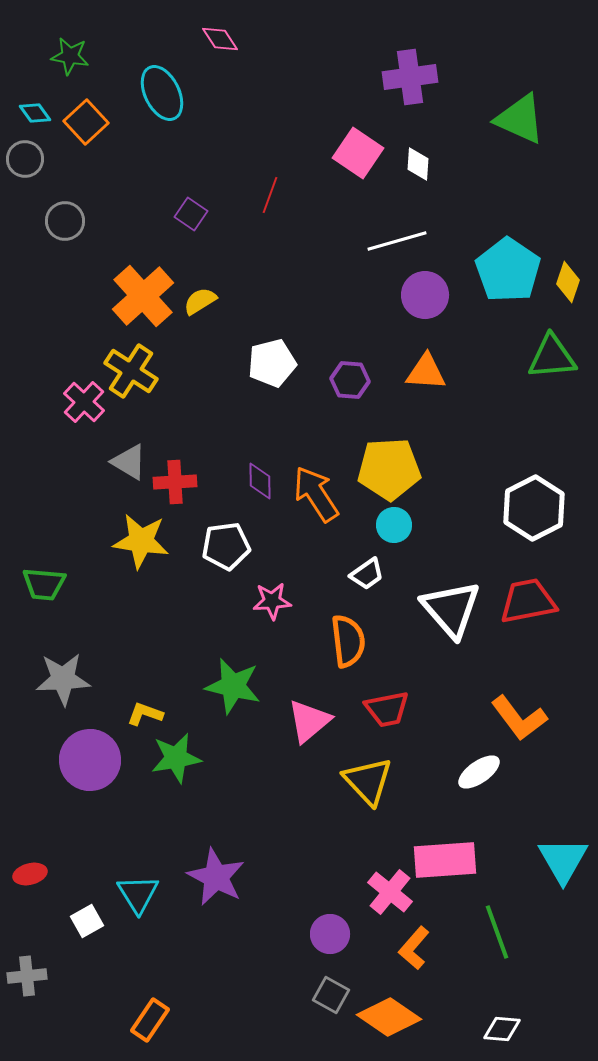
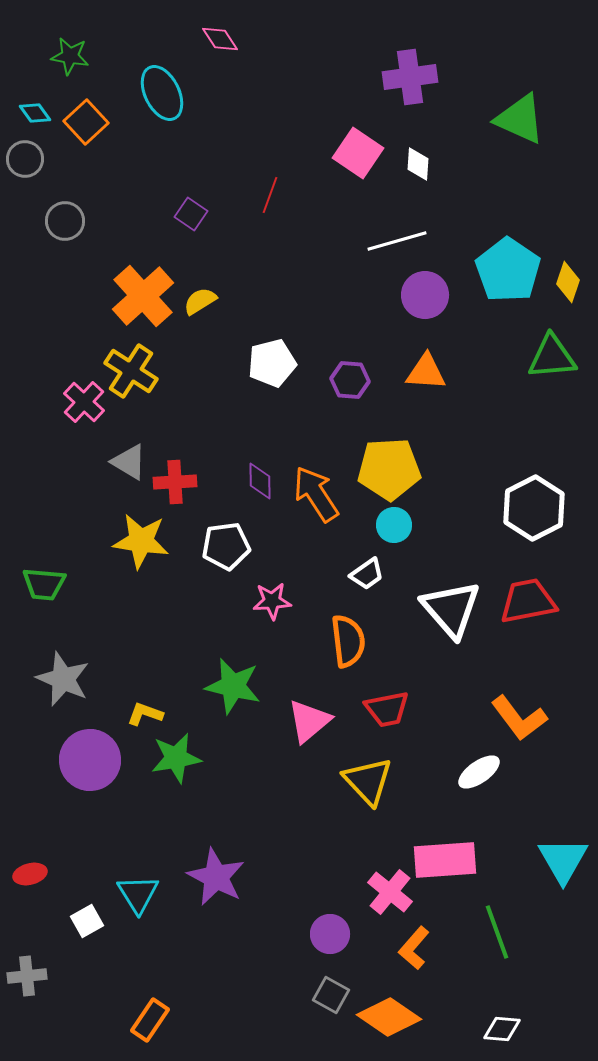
gray star at (63, 679): rotated 26 degrees clockwise
